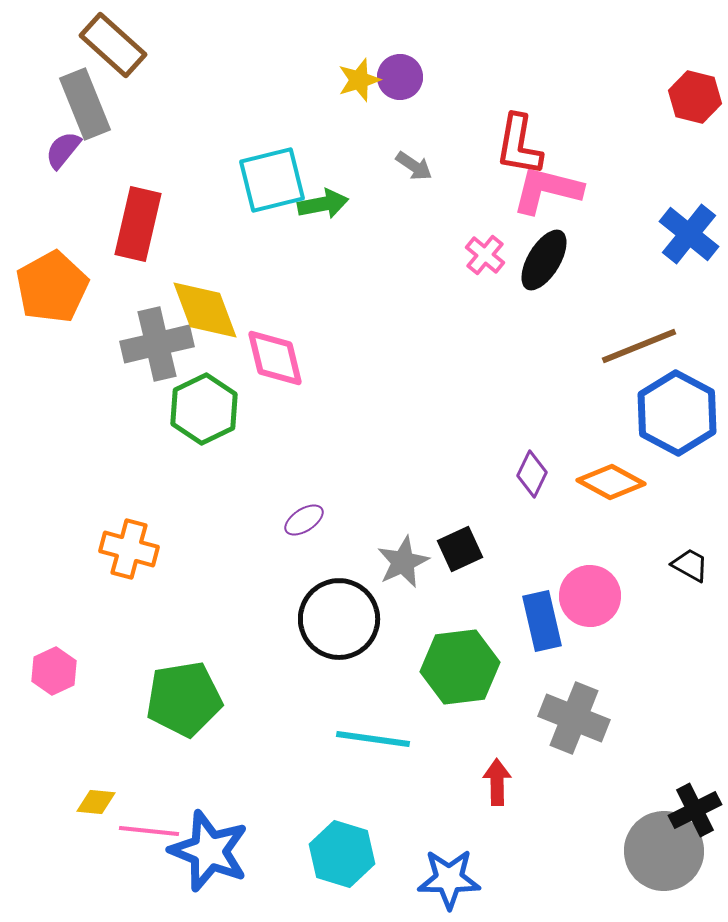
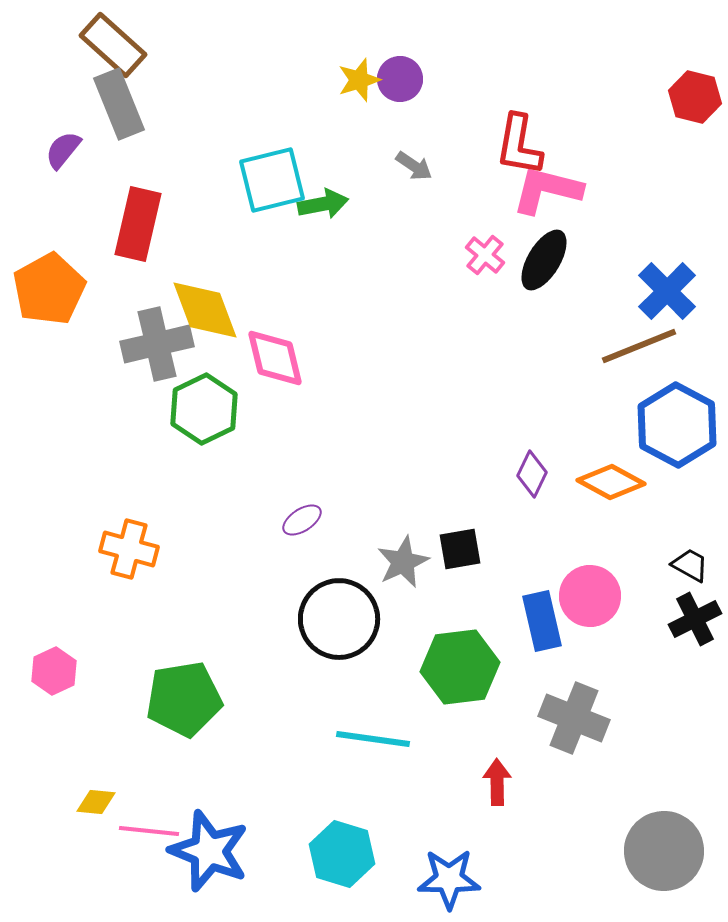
purple circle at (400, 77): moved 2 px down
gray rectangle at (85, 104): moved 34 px right
blue cross at (689, 234): moved 22 px left, 57 px down; rotated 6 degrees clockwise
orange pentagon at (52, 287): moved 3 px left, 2 px down
blue hexagon at (677, 413): moved 12 px down
purple ellipse at (304, 520): moved 2 px left
black square at (460, 549): rotated 15 degrees clockwise
black cross at (695, 810): moved 191 px up
